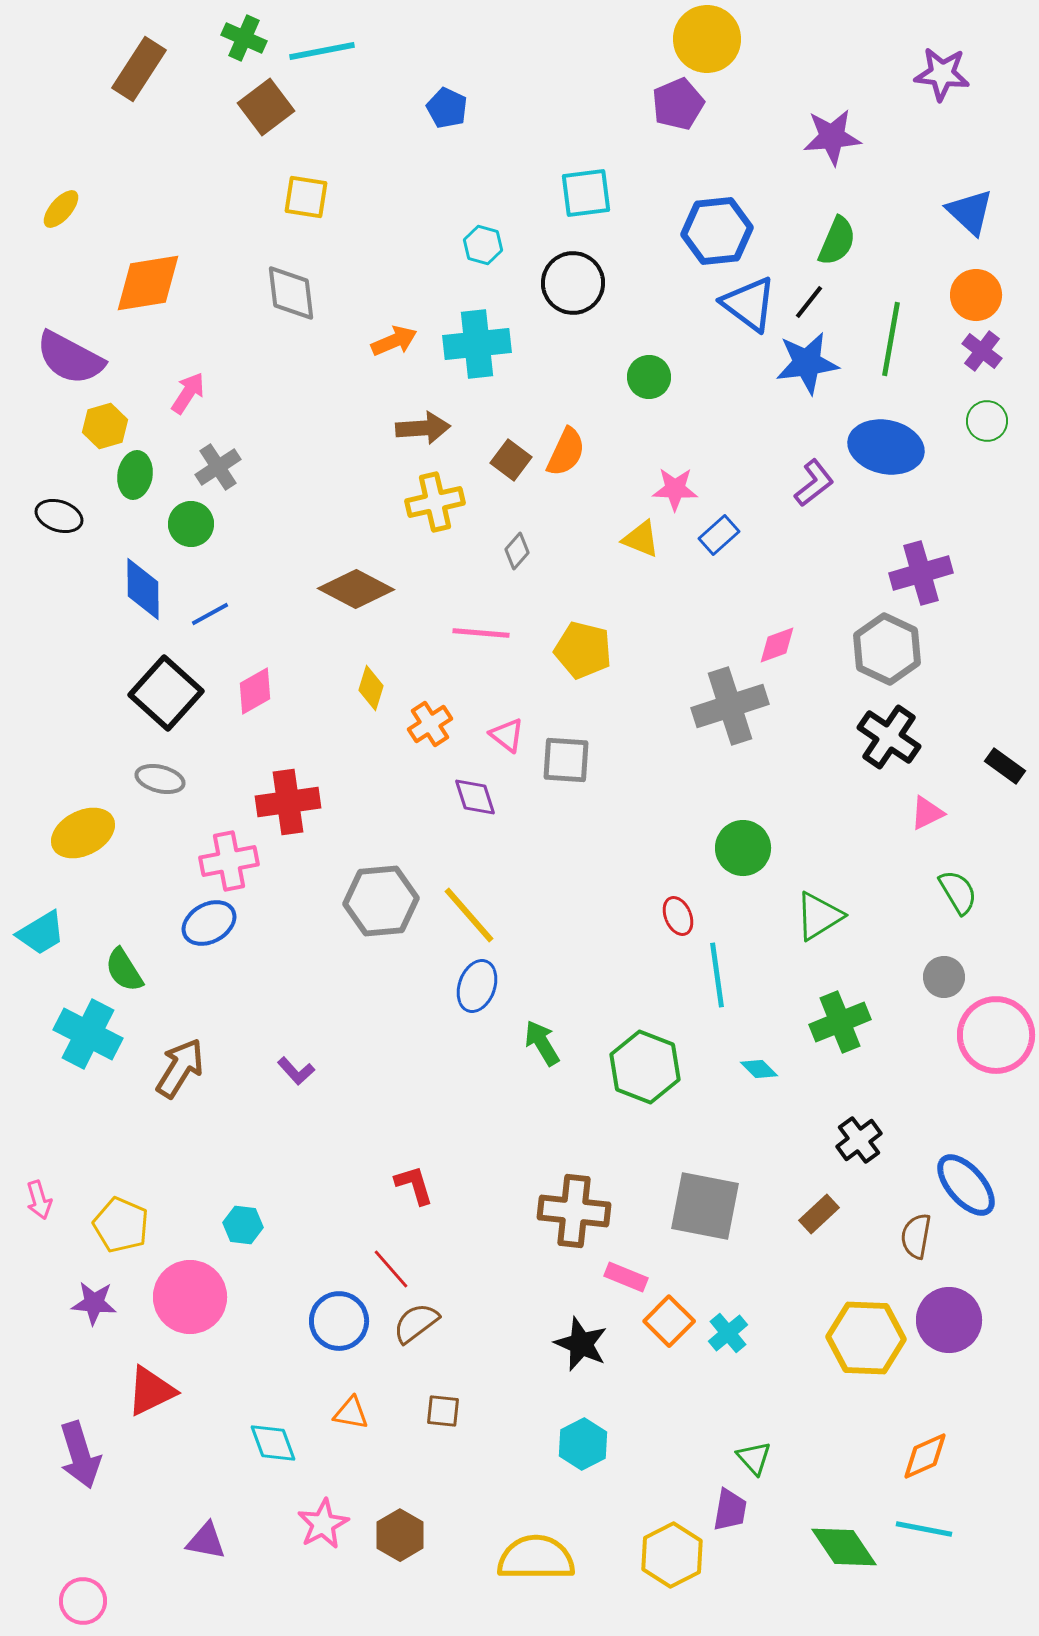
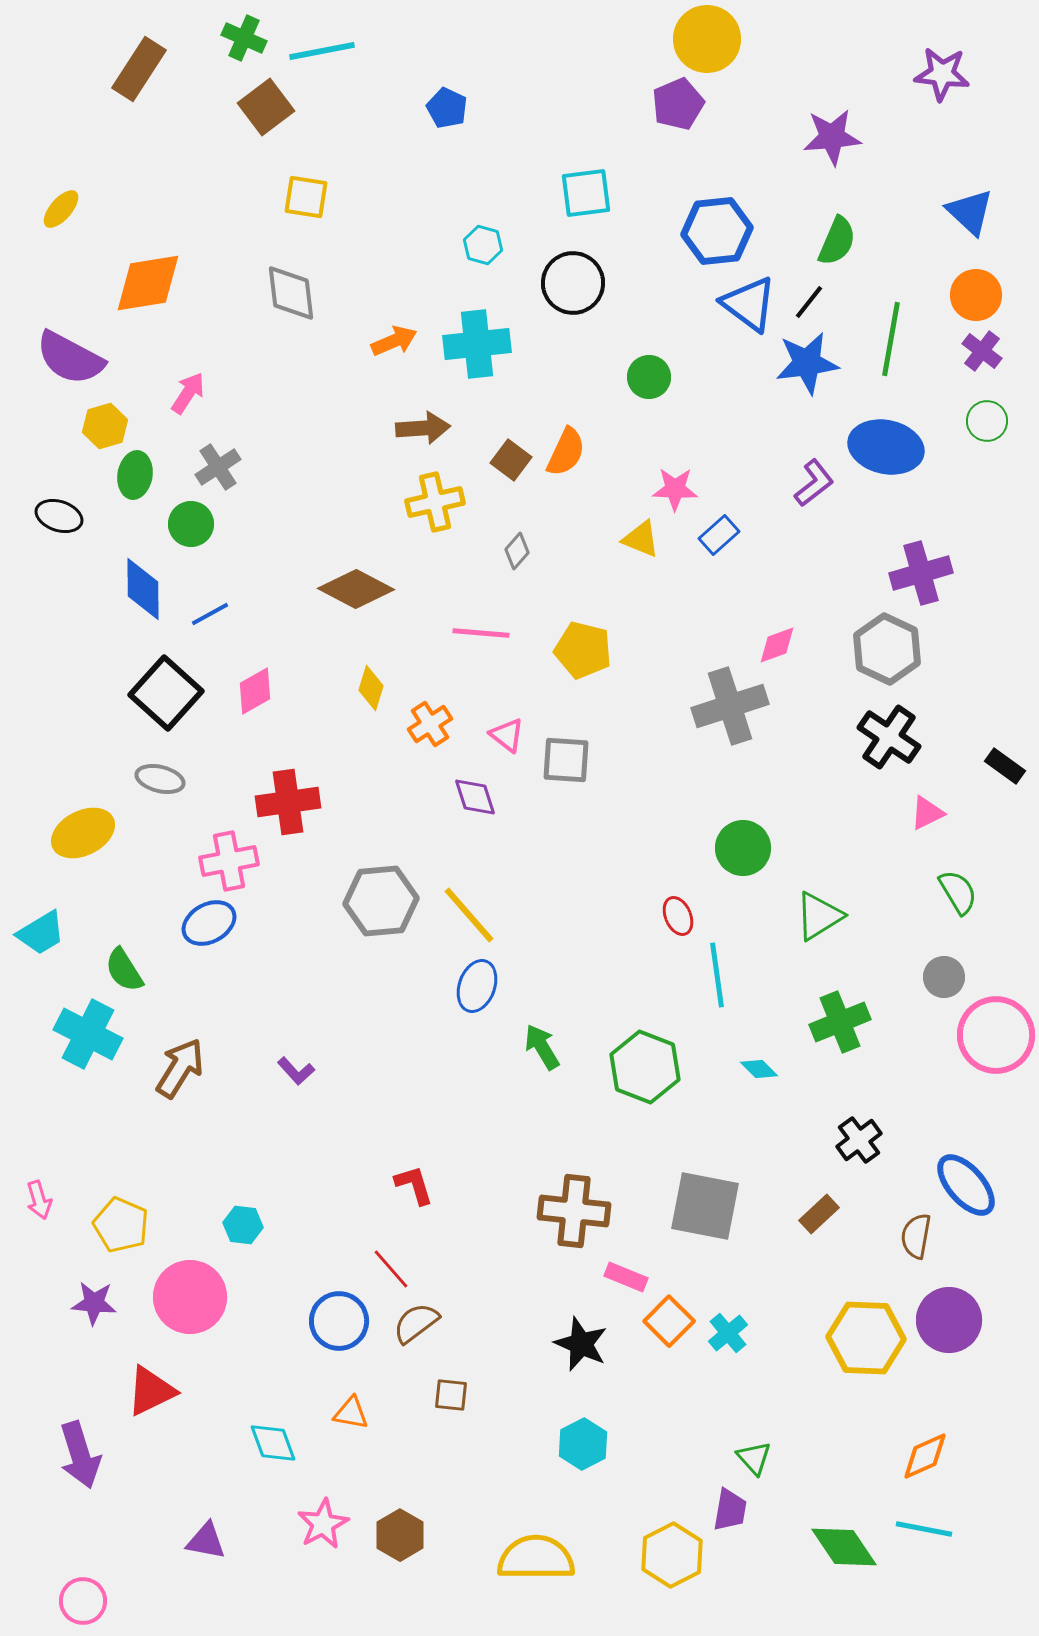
green arrow at (542, 1043): moved 4 px down
brown square at (443, 1411): moved 8 px right, 16 px up
